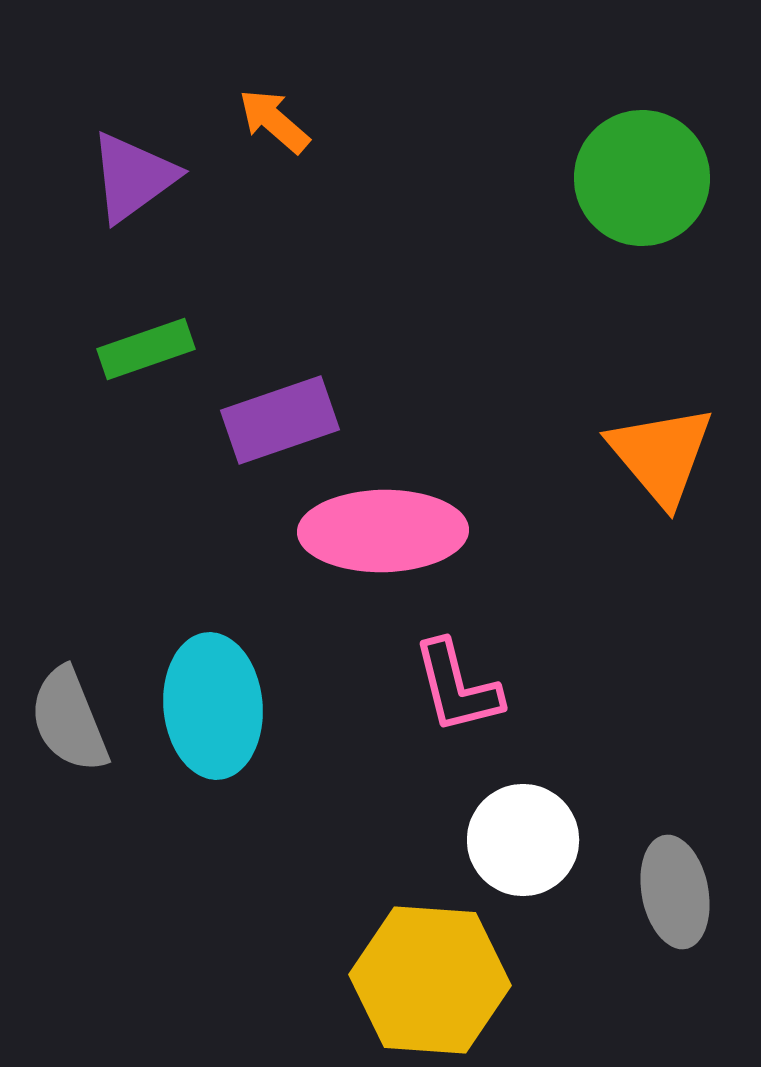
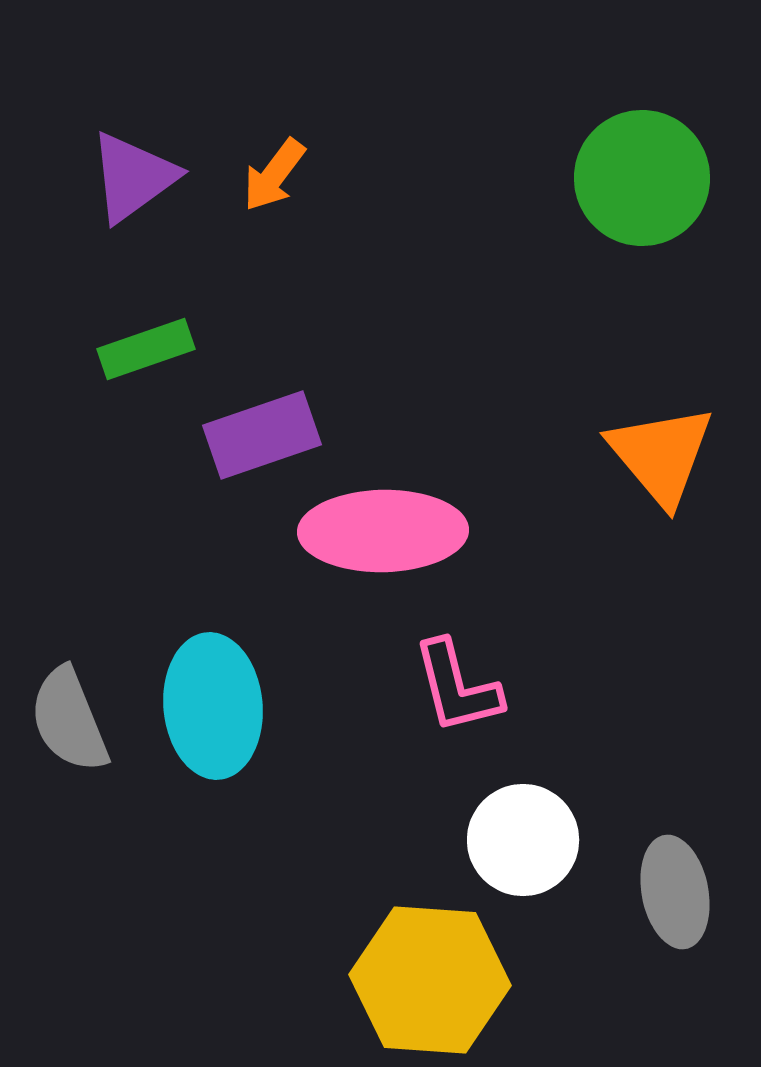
orange arrow: moved 54 px down; rotated 94 degrees counterclockwise
purple rectangle: moved 18 px left, 15 px down
